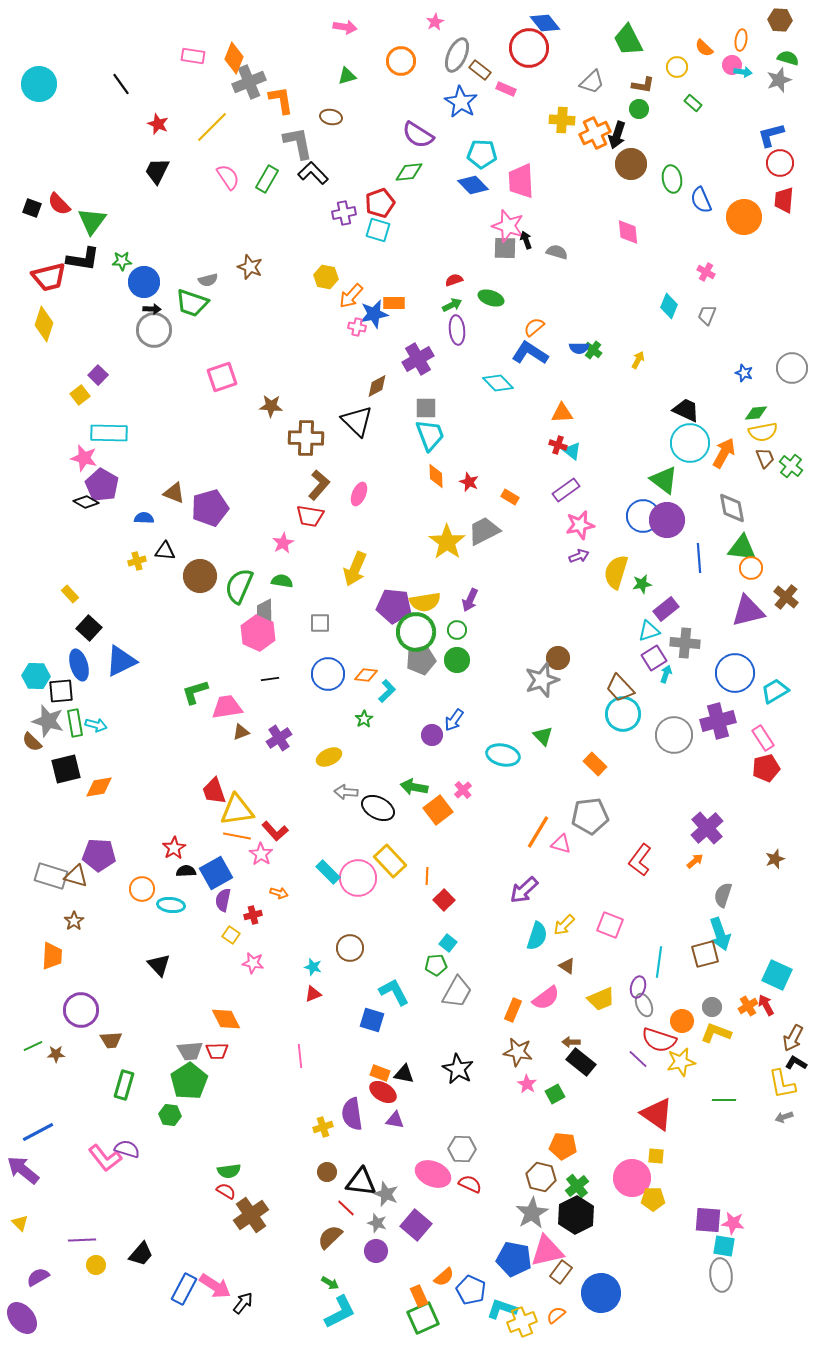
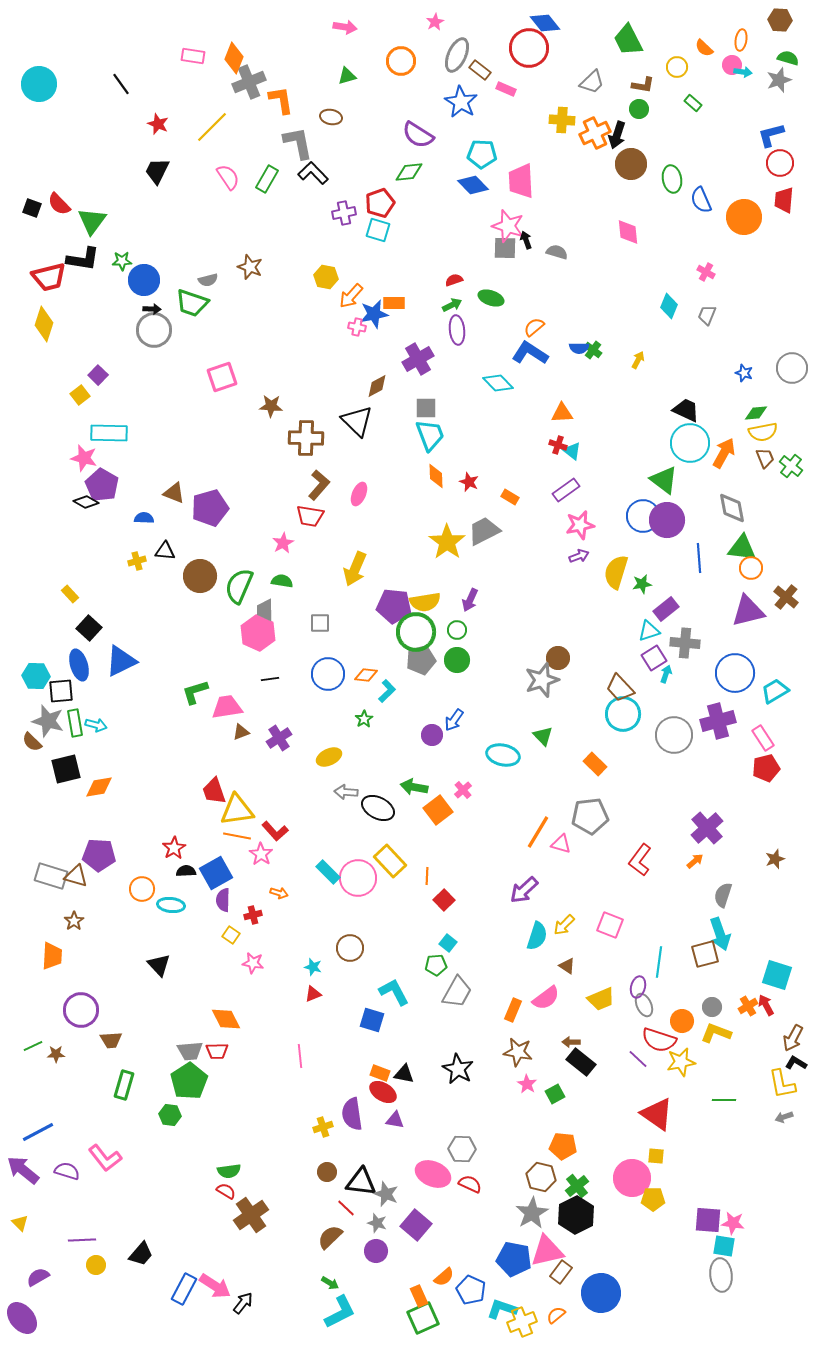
blue circle at (144, 282): moved 2 px up
purple semicircle at (223, 900): rotated 10 degrees counterclockwise
cyan square at (777, 975): rotated 8 degrees counterclockwise
purple semicircle at (127, 1149): moved 60 px left, 22 px down
